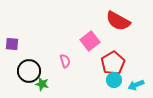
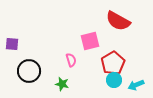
pink square: rotated 24 degrees clockwise
pink semicircle: moved 6 px right, 1 px up
green star: moved 20 px right
